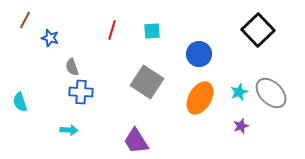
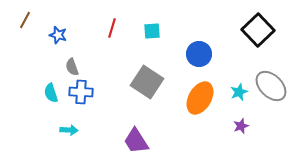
red line: moved 2 px up
blue star: moved 8 px right, 3 px up
gray ellipse: moved 7 px up
cyan semicircle: moved 31 px right, 9 px up
